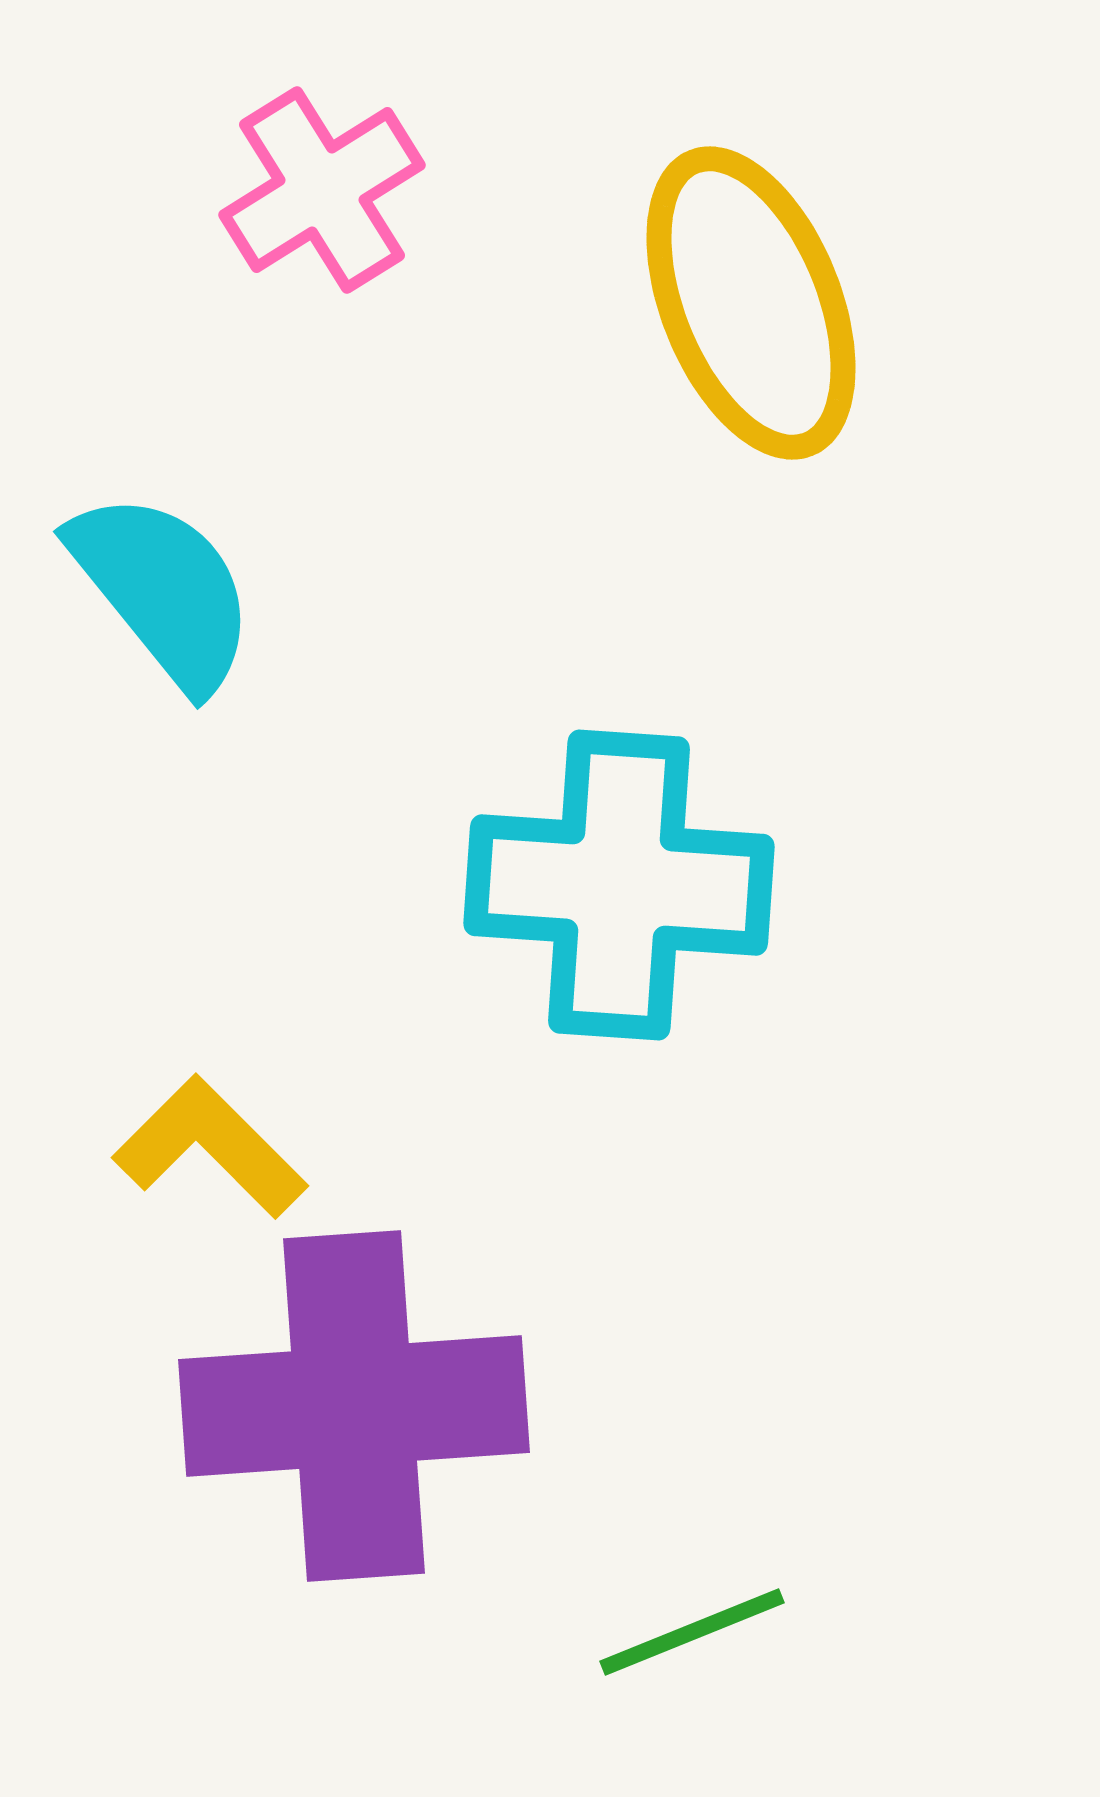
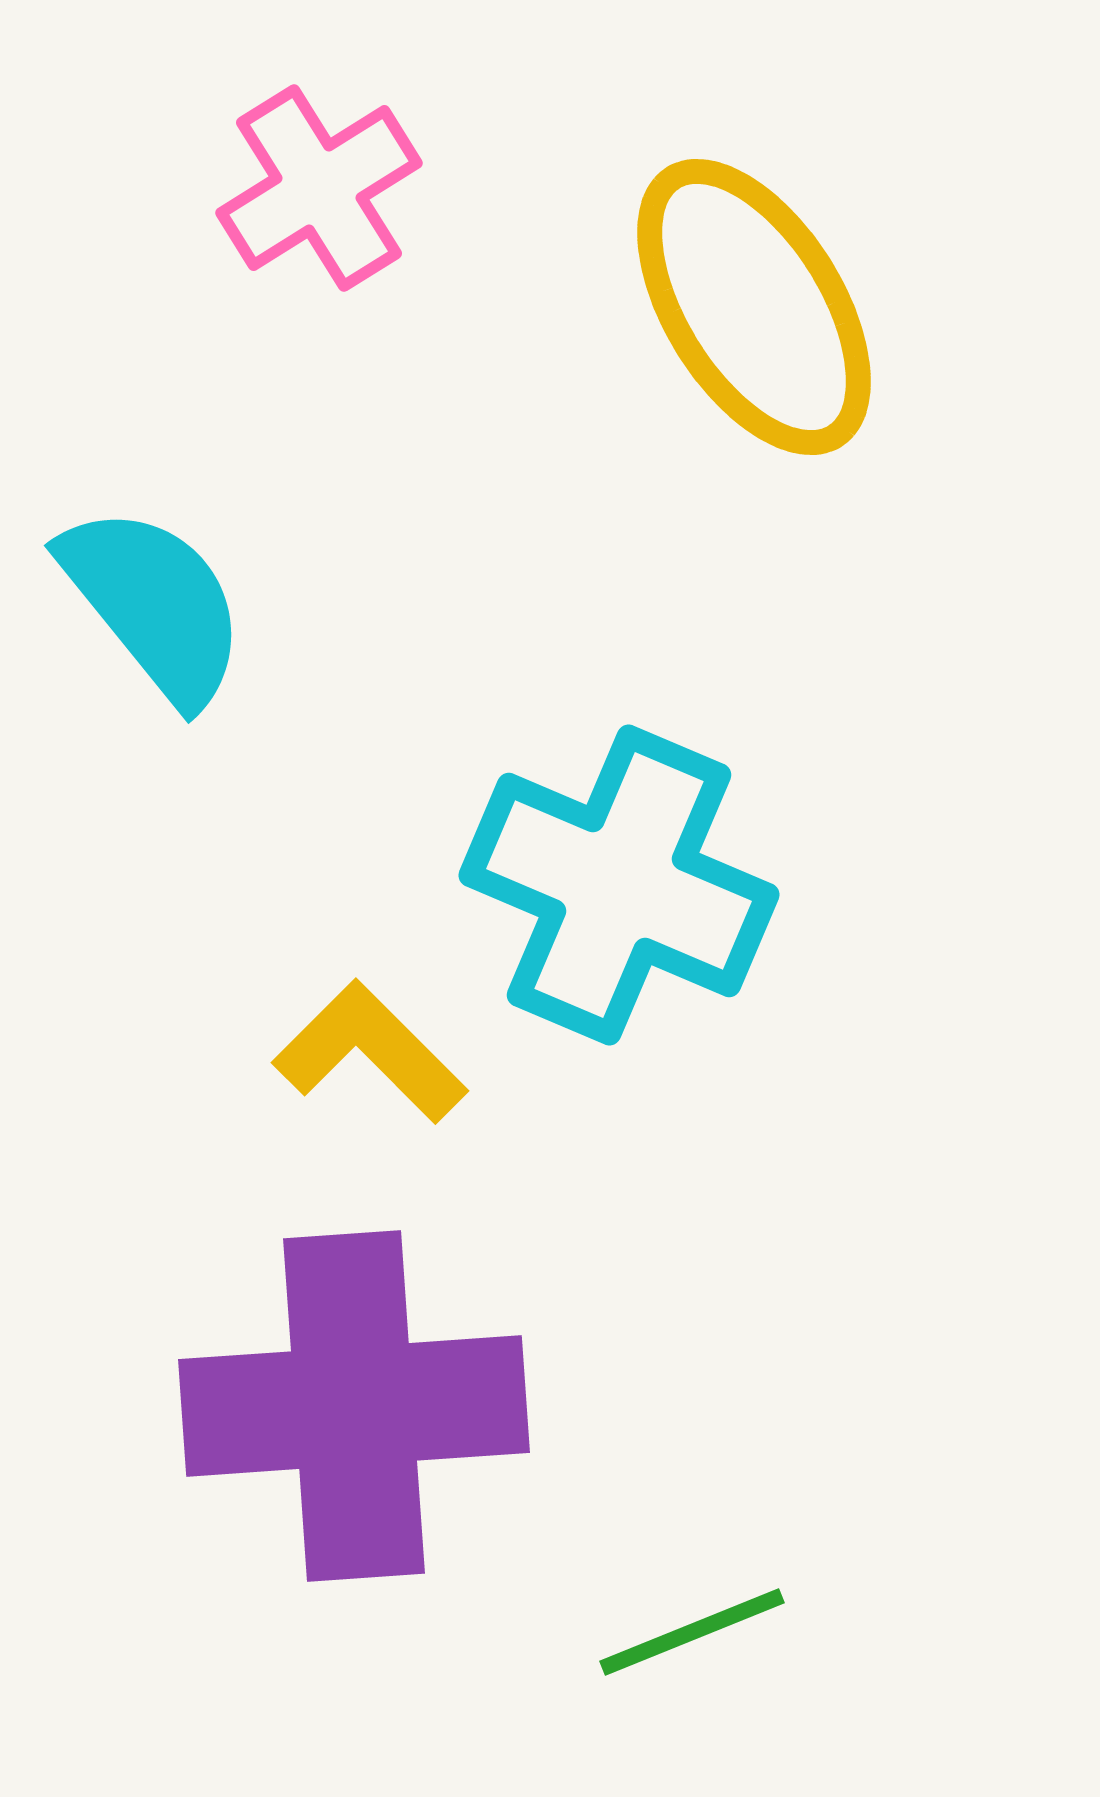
pink cross: moved 3 px left, 2 px up
yellow ellipse: moved 3 px right, 4 px down; rotated 10 degrees counterclockwise
cyan semicircle: moved 9 px left, 14 px down
cyan cross: rotated 19 degrees clockwise
yellow L-shape: moved 160 px right, 95 px up
